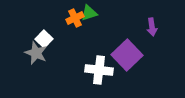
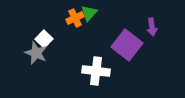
green triangle: rotated 30 degrees counterclockwise
purple square: moved 10 px up; rotated 8 degrees counterclockwise
white cross: moved 3 px left, 1 px down
